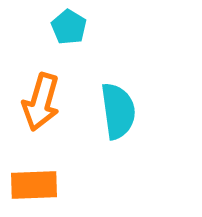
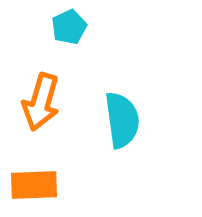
cyan pentagon: rotated 16 degrees clockwise
cyan semicircle: moved 4 px right, 9 px down
